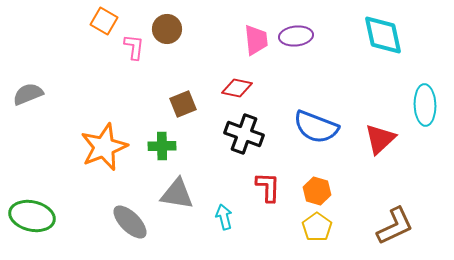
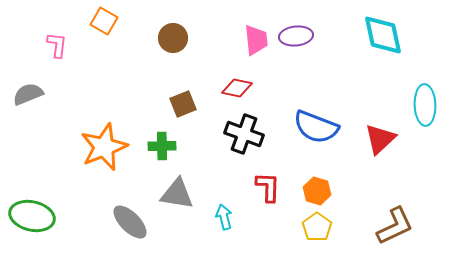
brown circle: moved 6 px right, 9 px down
pink L-shape: moved 77 px left, 2 px up
